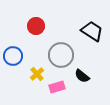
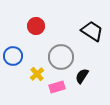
gray circle: moved 2 px down
black semicircle: rotated 84 degrees clockwise
